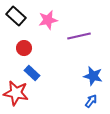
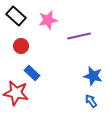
red circle: moved 3 px left, 2 px up
blue arrow: rotated 72 degrees counterclockwise
